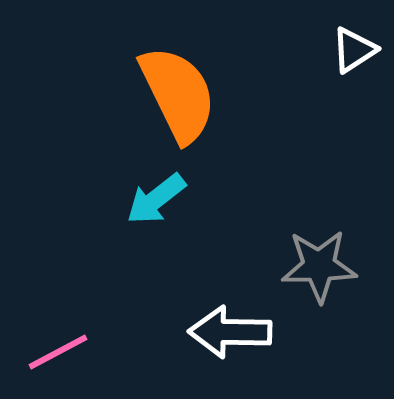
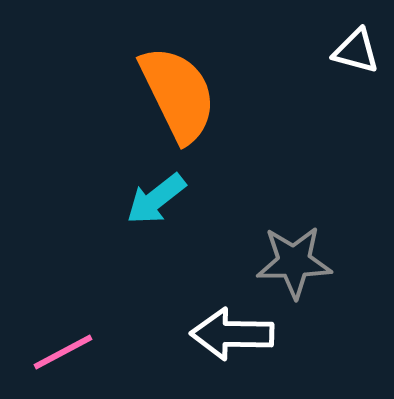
white triangle: moved 2 px right, 1 px down; rotated 48 degrees clockwise
gray star: moved 25 px left, 4 px up
white arrow: moved 2 px right, 2 px down
pink line: moved 5 px right
